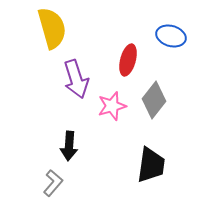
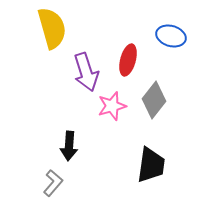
purple arrow: moved 10 px right, 7 px up
